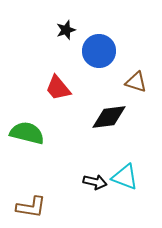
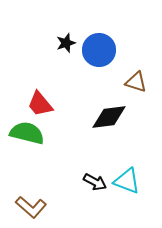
black star: moved 13 px down
blue circle: moved 1 px up
red trapezoid: moved 18 px left, 16 px down
cyan triangle: moved 2 px right, 4 px down
black arrow: rotated 15 degrees clockwise
brown L-shape: rotated 32 degrees clockwise
